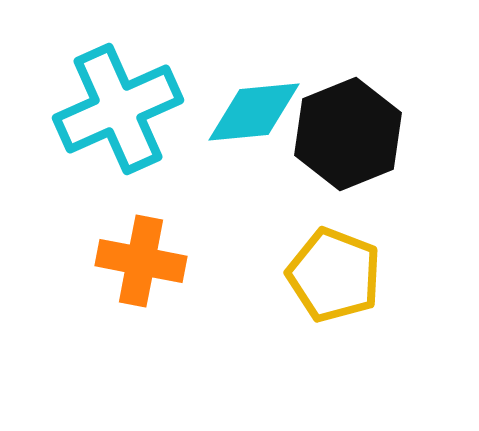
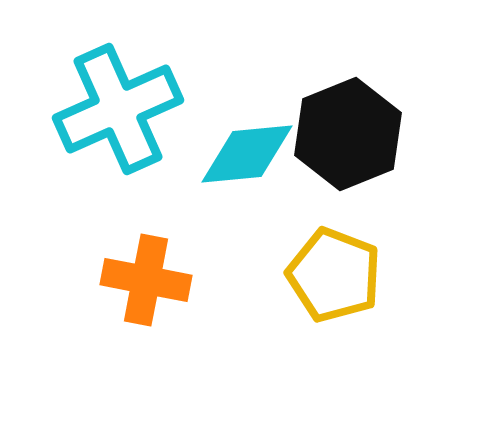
cyan diamond: moved 7 px left, 42 px down
orange cross: moved 5 px right, 19 px down
